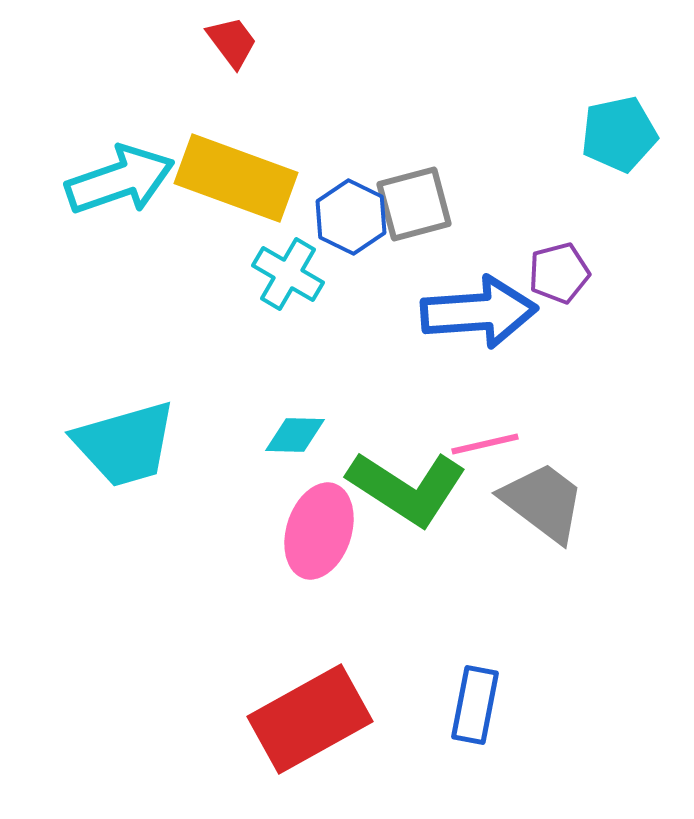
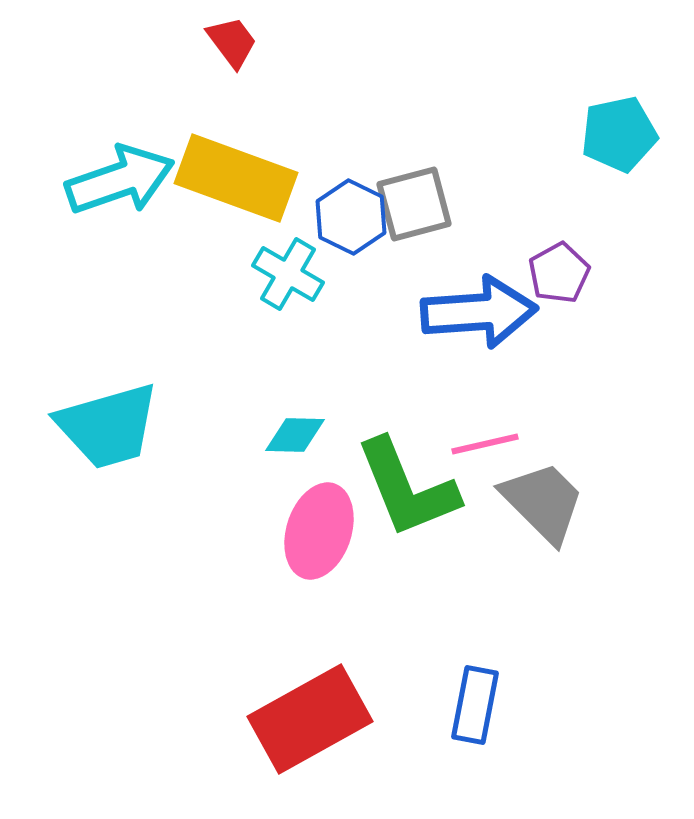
purple pentagon: rotated 14 degrees counterclockwise
cyan trapezoid: moved 17 px left, 18 px up
green L-shape: rotated 35 degrees clockwise
gray trapezoid: rotated 8 degrees clockwise
